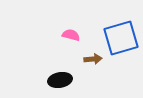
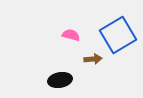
blue square: moved 3 px left, 3 px up; rotated 15 degrees counterclockwise
